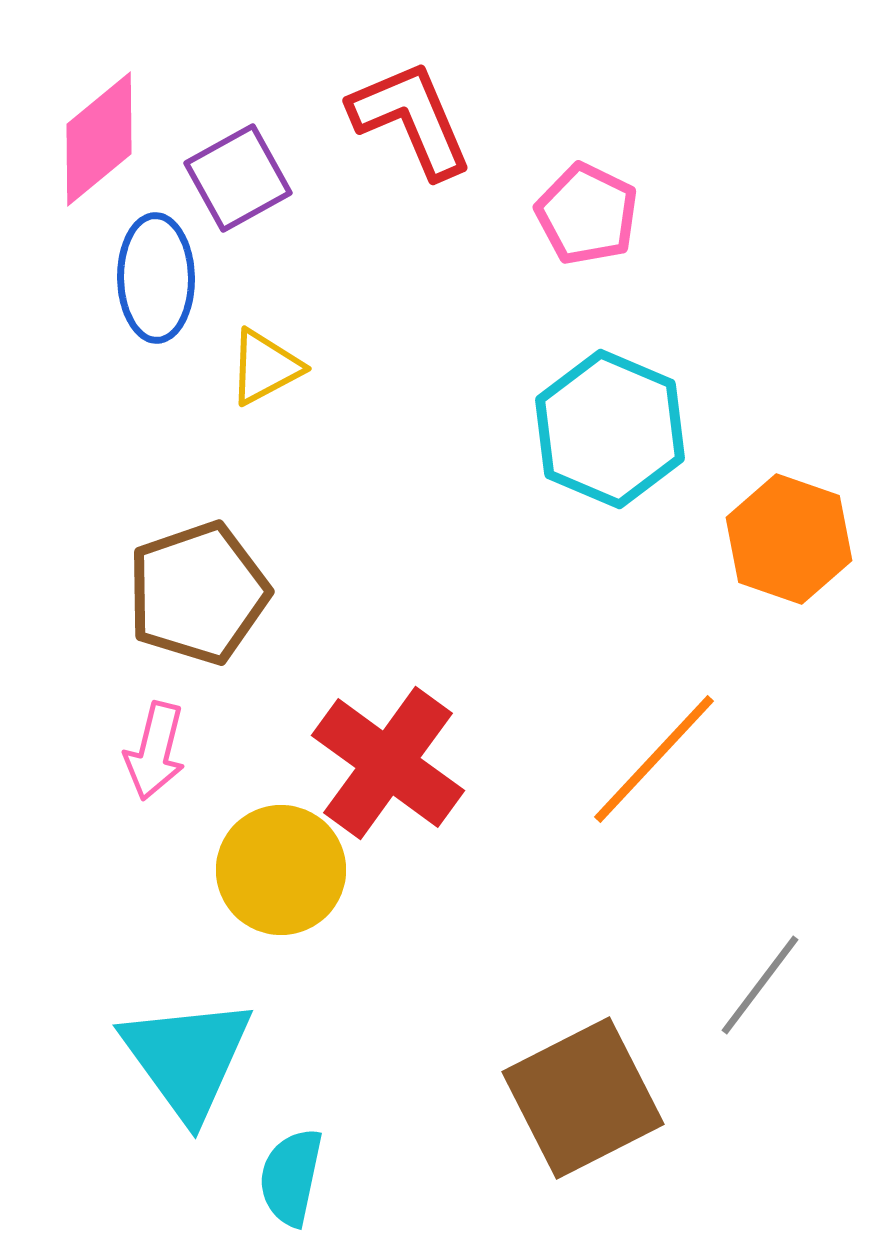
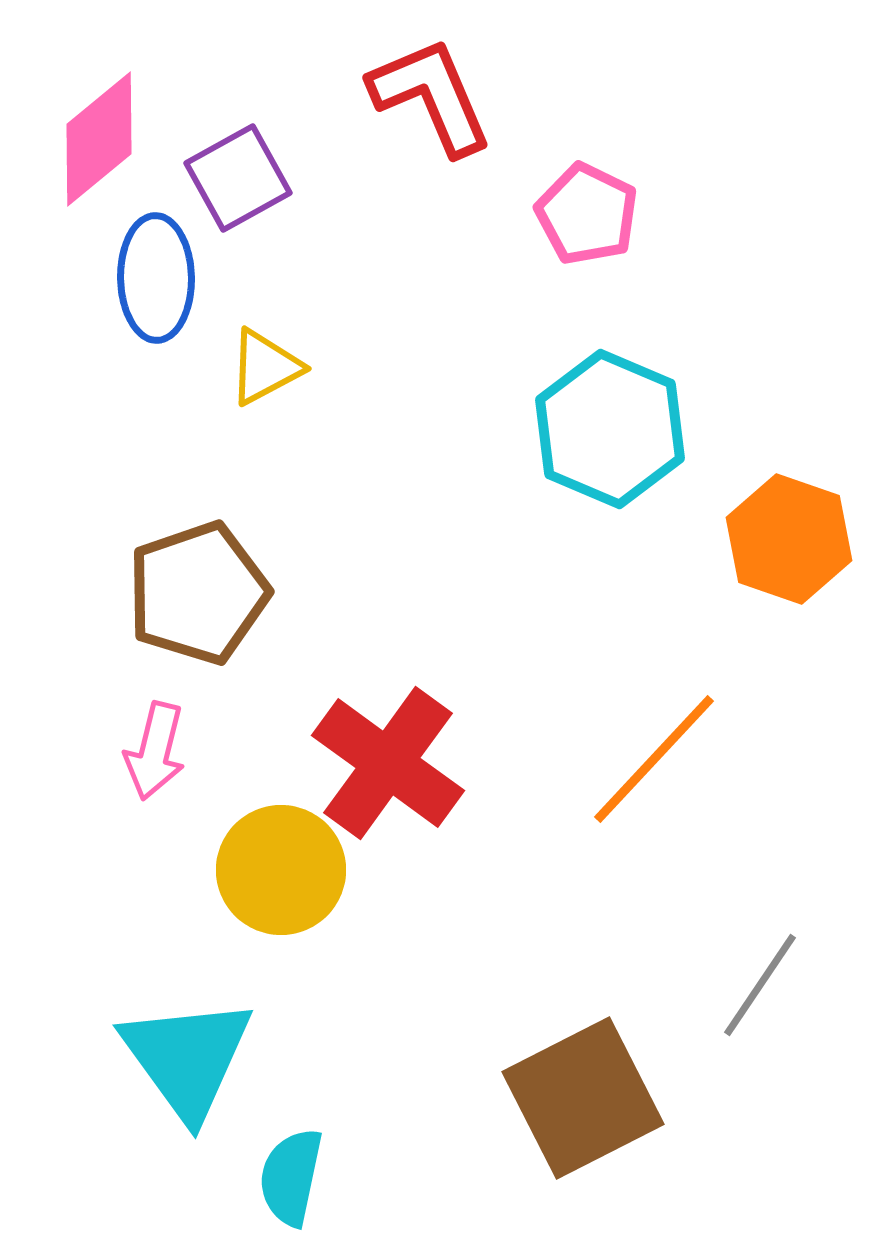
red L-shape: moved 20 px right, 23 px up
gray line: rotated 3 degrees counterclockwise
